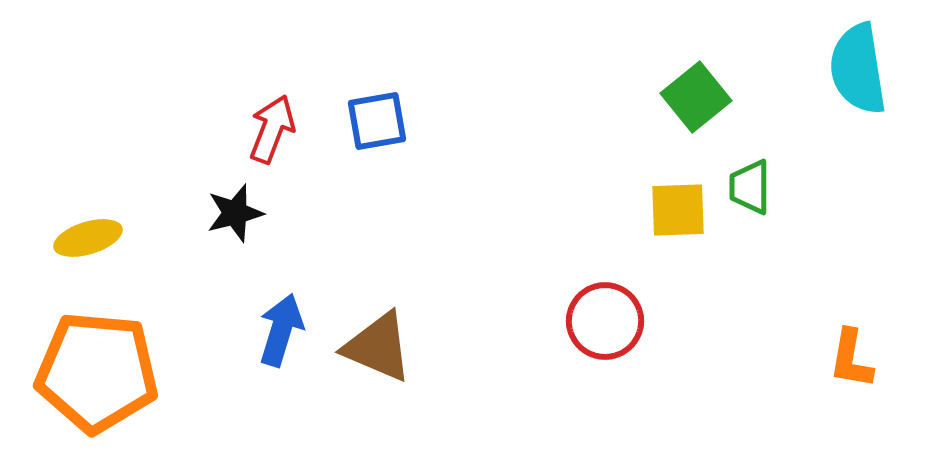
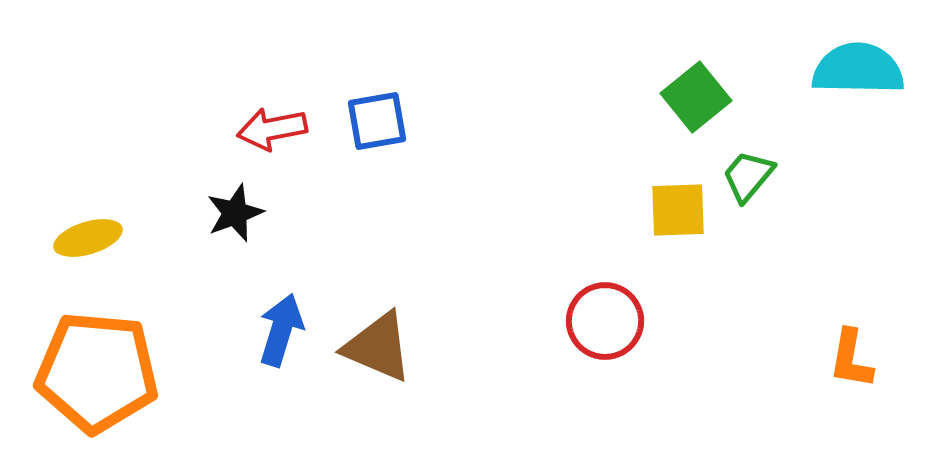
cyan semicircle: rotated 100 degrees clockwise
red arrow: rotated 122 degrees counterclockwise
green trapezoid: moved 2 px left, 11 px up; rotated 40 degrees clockwise
black star: rotated 6 degrees counterclockwise
